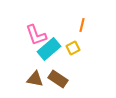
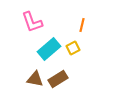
pink L-shape: moved 4 px left, 13 px up
brown rectangle: rotated 66 degrees counterclockwise
